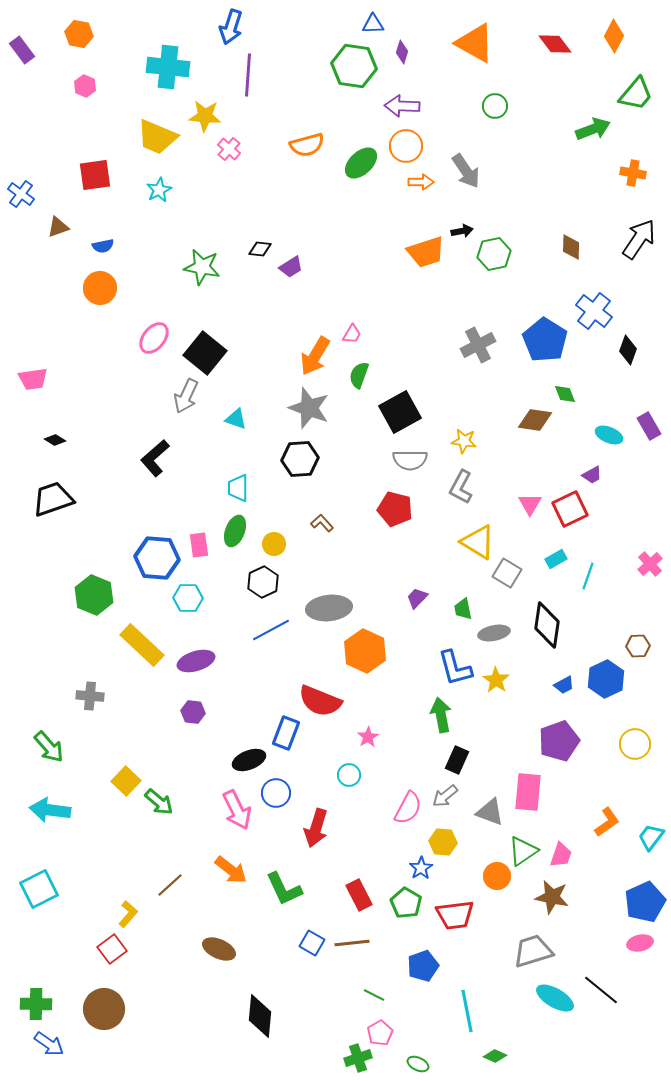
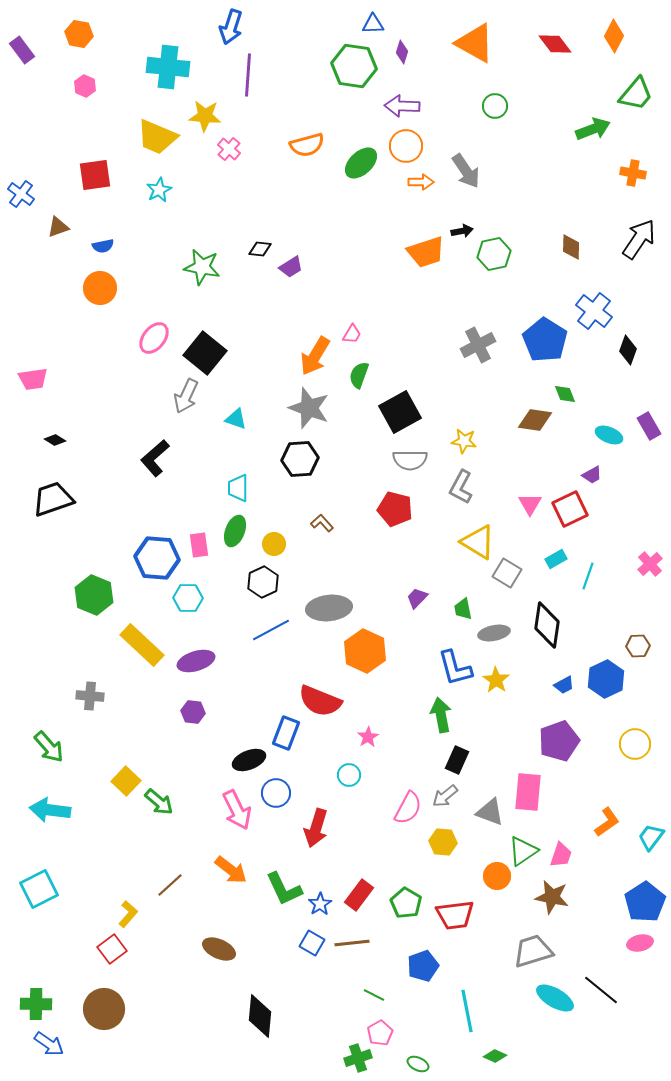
blue star at (421, 868): moved 101 px left, 36 px down
red rectangle at (359, 895): rotated 64 degrees clockwise
blue pentagon at (645, 902): rotated 9 degrees counterclockwise
